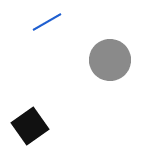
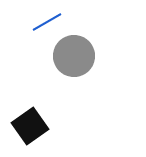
gray circle: moved 36 px left, 4 px up
